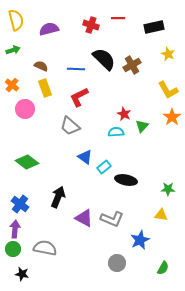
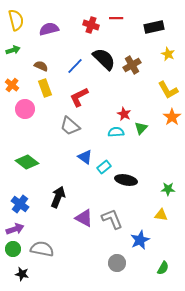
red line: moved 2 px left
blue line: moved 1 px left, 3 px up; rotated 48 degrees counterclockwise
green triangle: moved 1 px left, 2 px down
gray L-shape: rotated 135 degrees counterclockwise
purple arrow: rotated 66 degrees clockwise
gray semicircle: moved 3 px left, 1 px down
